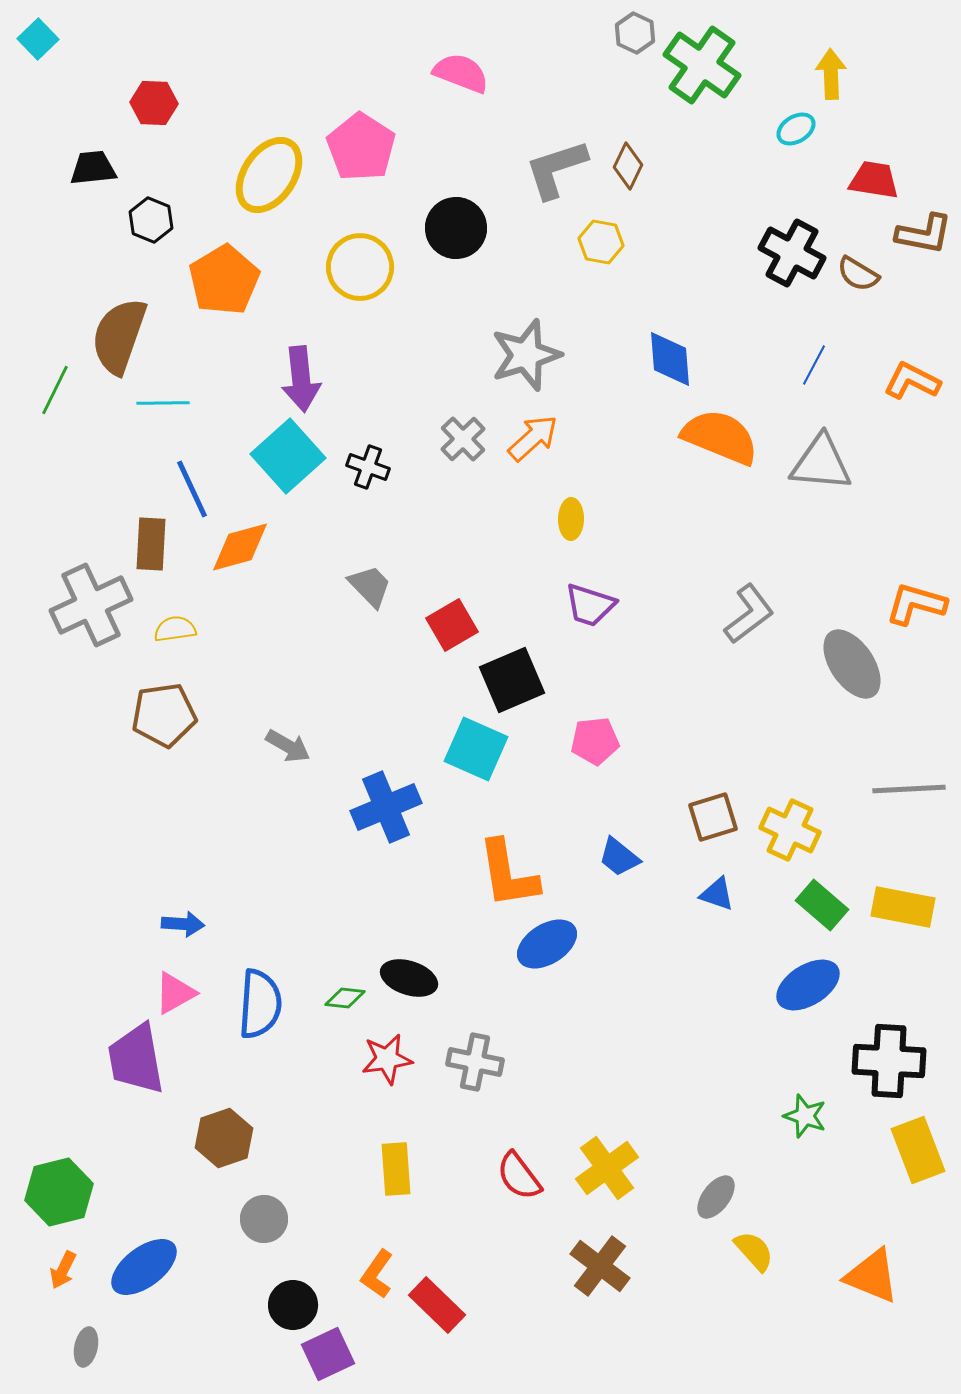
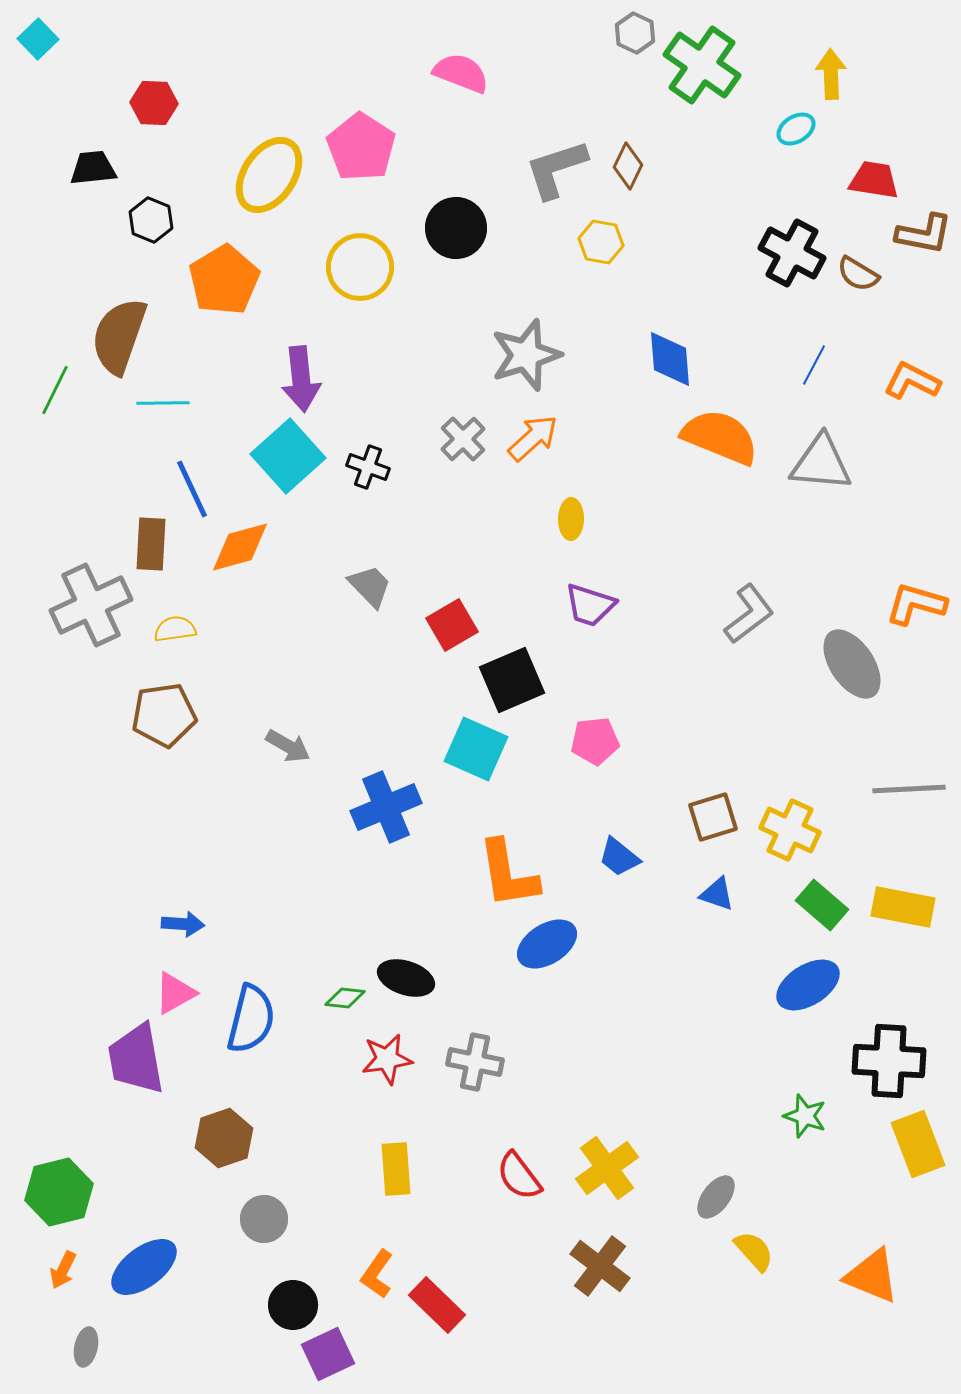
black ellipse at (409, 978): moved 3 px left
blue semicircle at (260, 1004): moved 9 px left, 15 px down; rotated 10 degrees clockwise
yellow rectangle at (918, 1150): moved 6 px up
